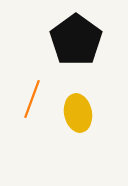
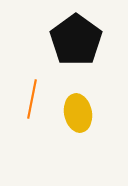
orange line: rotated 9 degrees counterclockwise
